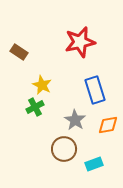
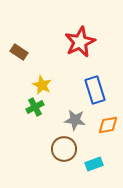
red star: rotated 12 degrees counterclockwise
gray star: rotated 25 degrees counterclockwise
